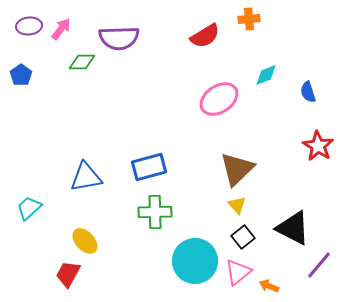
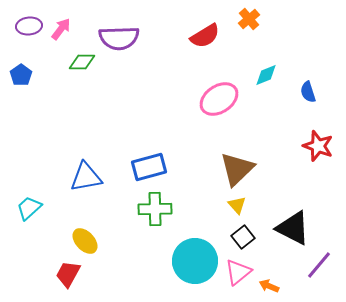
orange cross: rotated 35 degrees counterclockwise
red star: rotated 12 degrees counterclockwise
green cross: moved 3 px up
